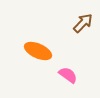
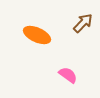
orange ellipse: moved 1 px left, 16 px up
